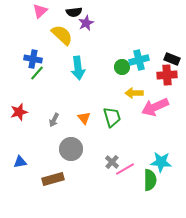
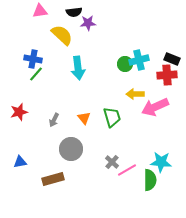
pink triangle: rotated 35 degrees clockwise
purple star: moved 2 px right; rotated 21 degrees clockwise
green circle: moved 3 px right, 3 px up
green line: moved 1 px left, 1 px down
yellow arrow: moved 1 px right, 1 px down
pink line: moved 2 px right, 1 px down
